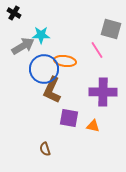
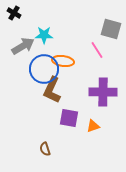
cyan star: moved 3 px right
orange ellipse: moved 2 px left
orange triangle: rotated 32 degrees counterclockwise
